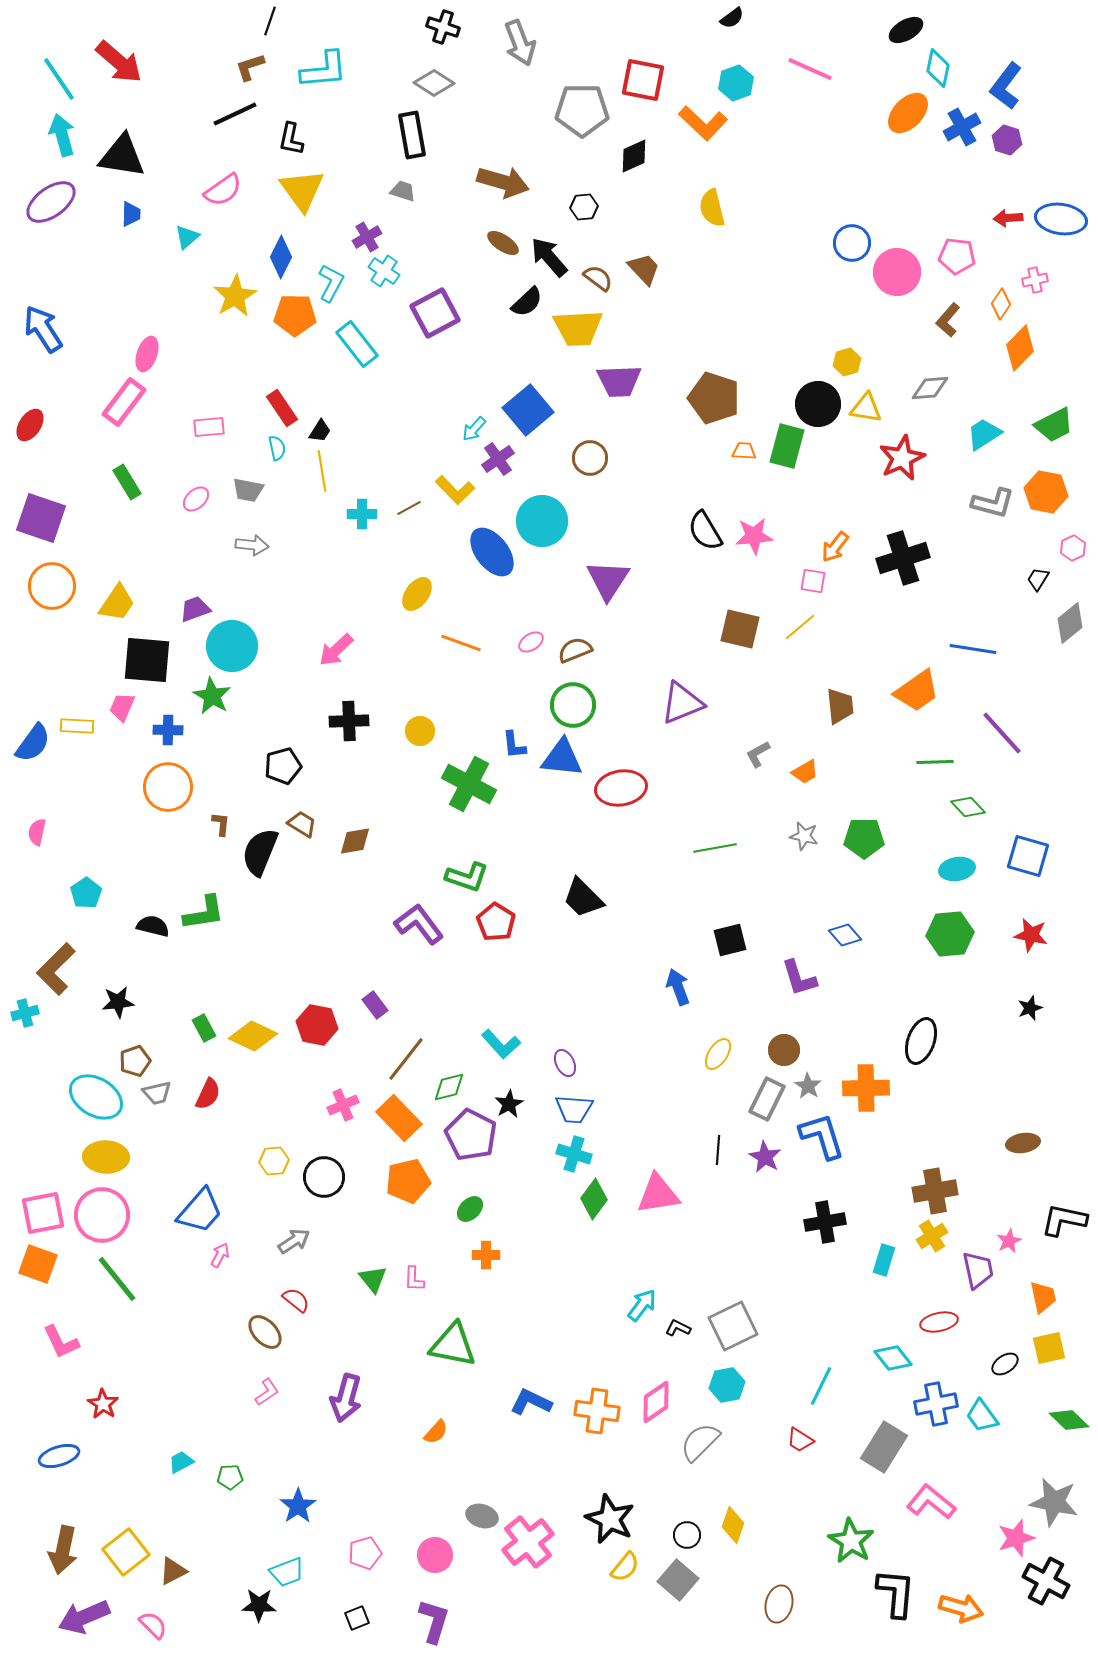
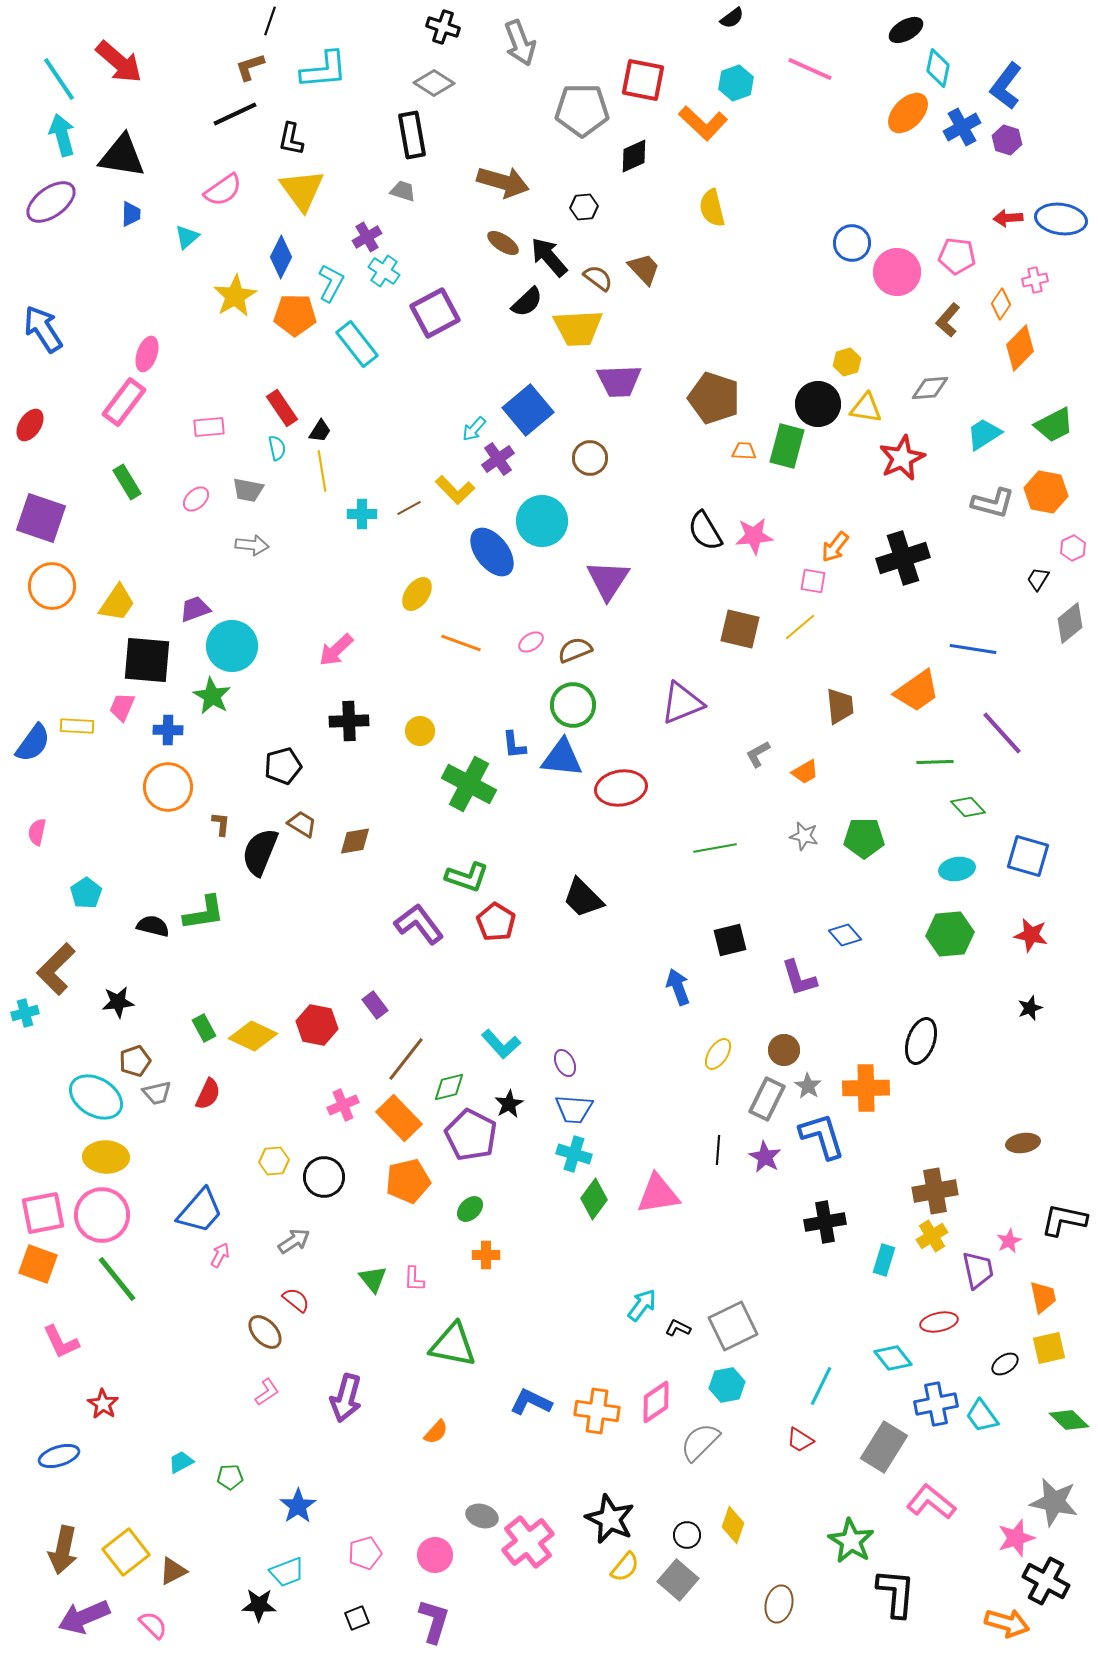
orange arrow at (961, 1608): moved 46 px right, 15 px down
